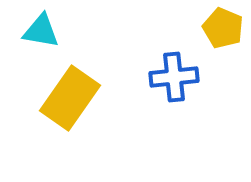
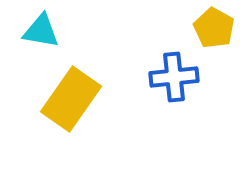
yellow pentagon: moved 9 px left; rotated 6 degrees clockwise
yellow rectangle: moved 1 px right, 1 px down
